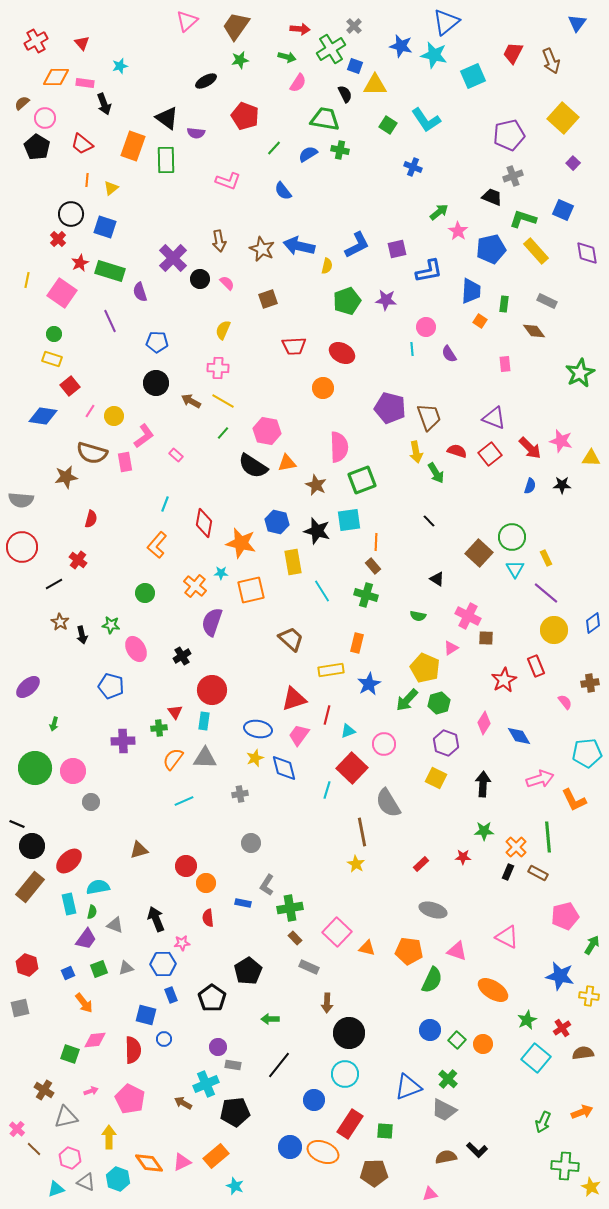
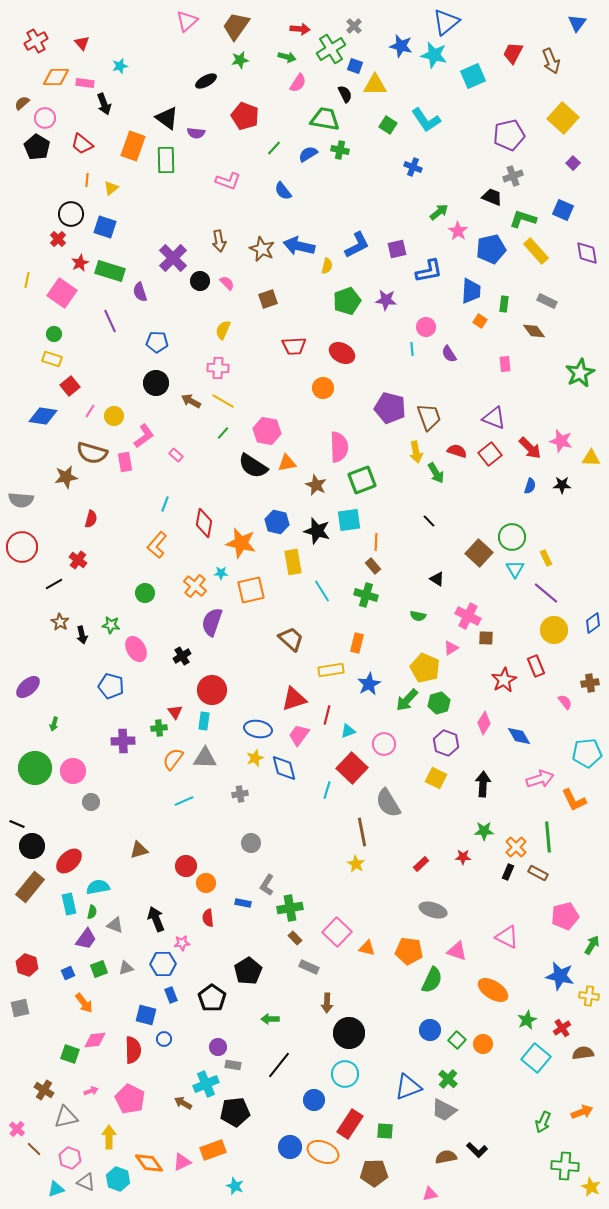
black circle at (200, 279): moved 2 px down
orange rectangle at (216, 1156): moved 3 px left, 6 px up; rotated 20 degrees clockwise
